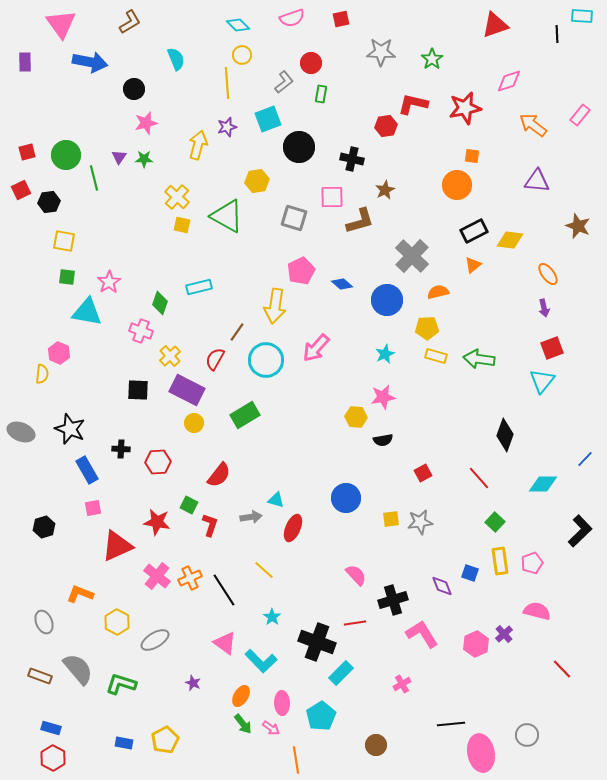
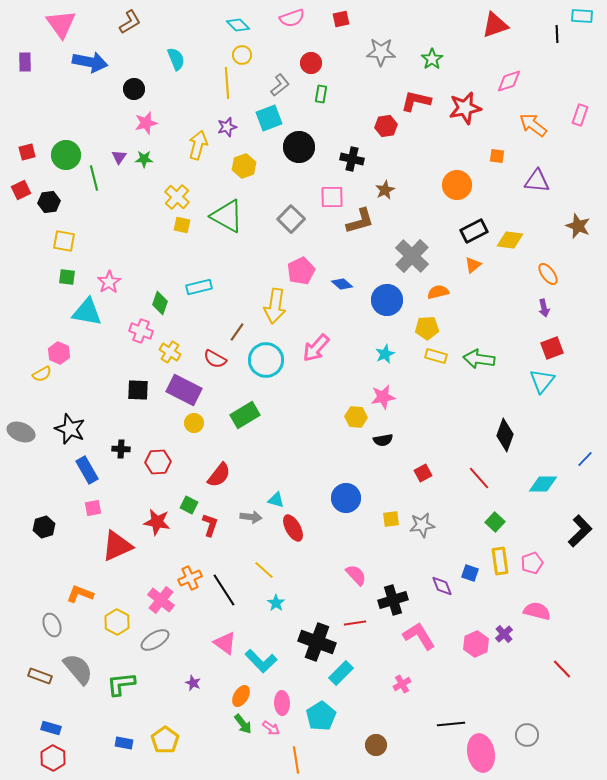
gray L-shape at (284, 82): moved 4 px left, 3 px down
red L-shape at (413, 104): moved 3 px right, 3 px up
pink rectangle at (580, 115): rotated 20 degrees counterclockwise
cyan square at (268, 119): moved 1 px right, 1 px up
orange square at (472, 156): moved 25 px right
yellow hexagon at (257, 181): moved 13 px left, 15 px up; rotated 10 degrees counterclockwise
gray square at (294, 218): moved 3 px left, 1 px down; rotated 28 degrees clockwise
yellow cross at (170, 356): moved 4 px up; rotated 15 degrees counterclockwise
red semicircle at (215, 359): rotated 90 degrees counterclockwise
yellow semicircle at (42, 374): rotated 54 degrees clockwise
purple rectangle at (187, 390): moved 3 px left
gray arrow at (251, 517): rotated 15 degrees clockwise
gray star at (420, 522): moved 2 px right, 3 px down
red ellipse at (293, 528): rotated 52 degrees counterclockwise
pink cross at (157, 576): moved 4 px right, 24 px down
cyan star at (272, 617): moved 4 px right, 14 px up
gray ellipse at (44, 622): moved 8 px right, 3 px down
pink L-shape at (422, 634): moved 3 px left, 2 px down
green L-shape at (121, 684): rotated 24 degrees counterclockwise
yellow pentagon at (165, 740): rotated 8 degrees counterclockwise
